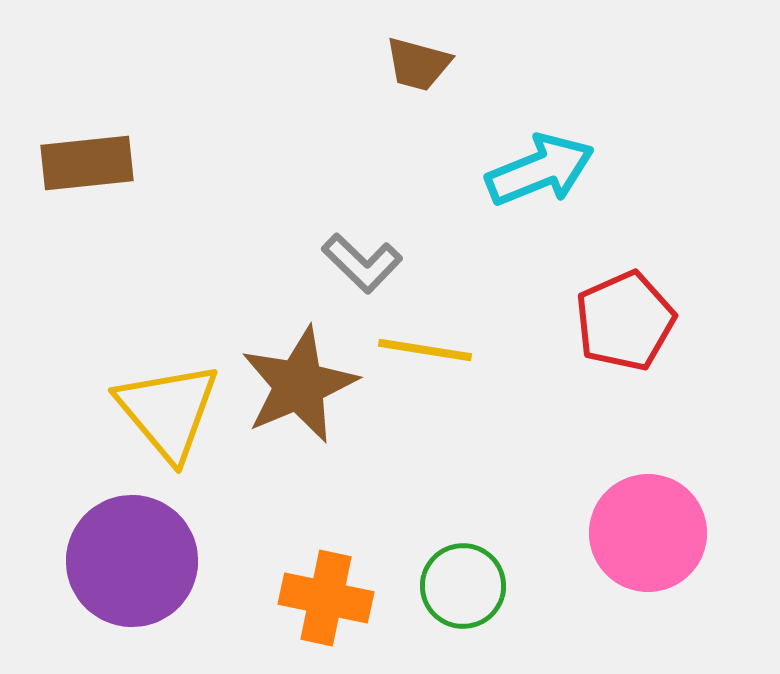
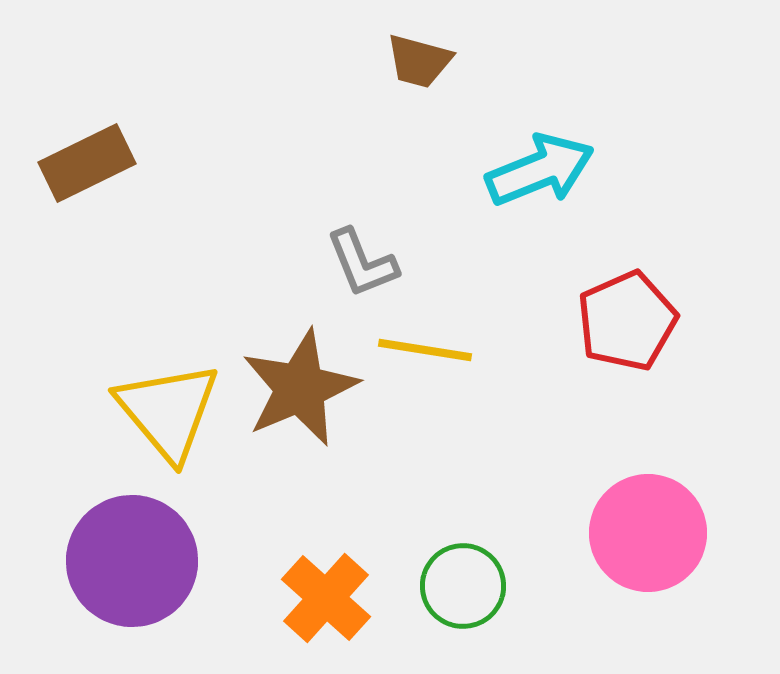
brown trapezoid: moved 1 px right, 3 px up
brown rectangle: rotated 20 degrees counterclockwise
gray L-shape: rotated 24 degrees clockwise
red pentagon: moved 2 px right
brown star: moved 1 px right, 3 px down
orange cross: rotated 30 degrees clockwise
